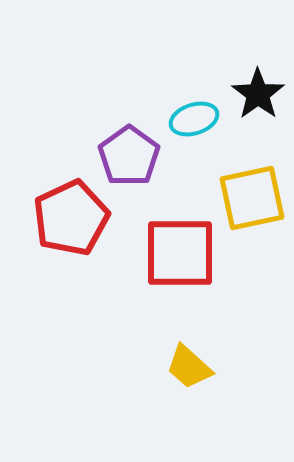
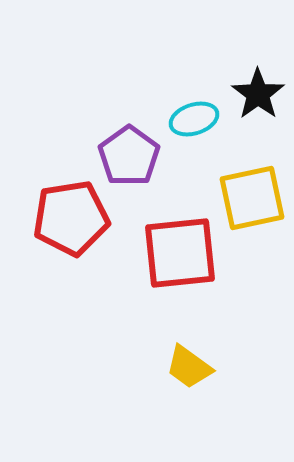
red pentagon: rotated 16 degrees clockwise
red square: rotated 6 degrees counterclockwise
yellow trapezoid: rotated 6 degrees counterclockwise
